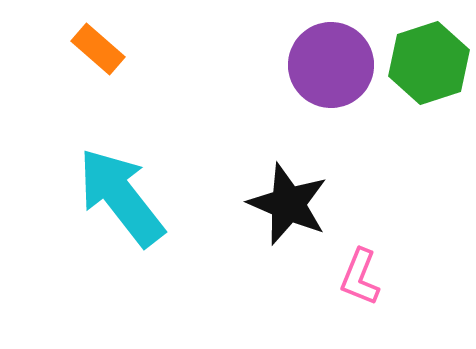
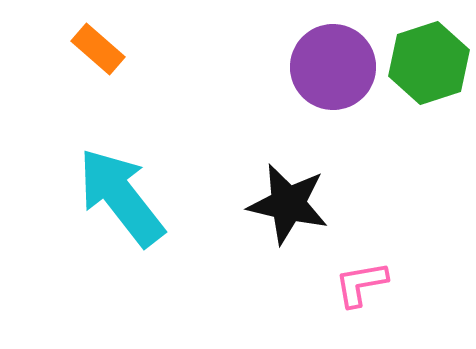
purple circle: moved 2 px right, 2 px down
black star: rotated 10 degrees counterclockwise
pink L-shape: moved 1 px right, 7 px down; rotated 58 degrees clockwise
